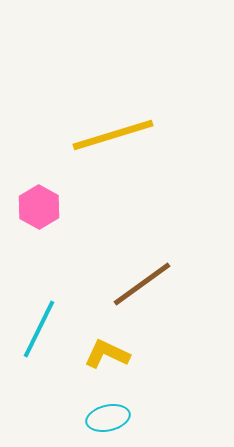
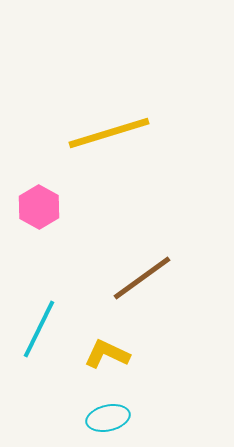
yellow line: moved 4 px left, 2 px up
brown line: moved 6 px up
